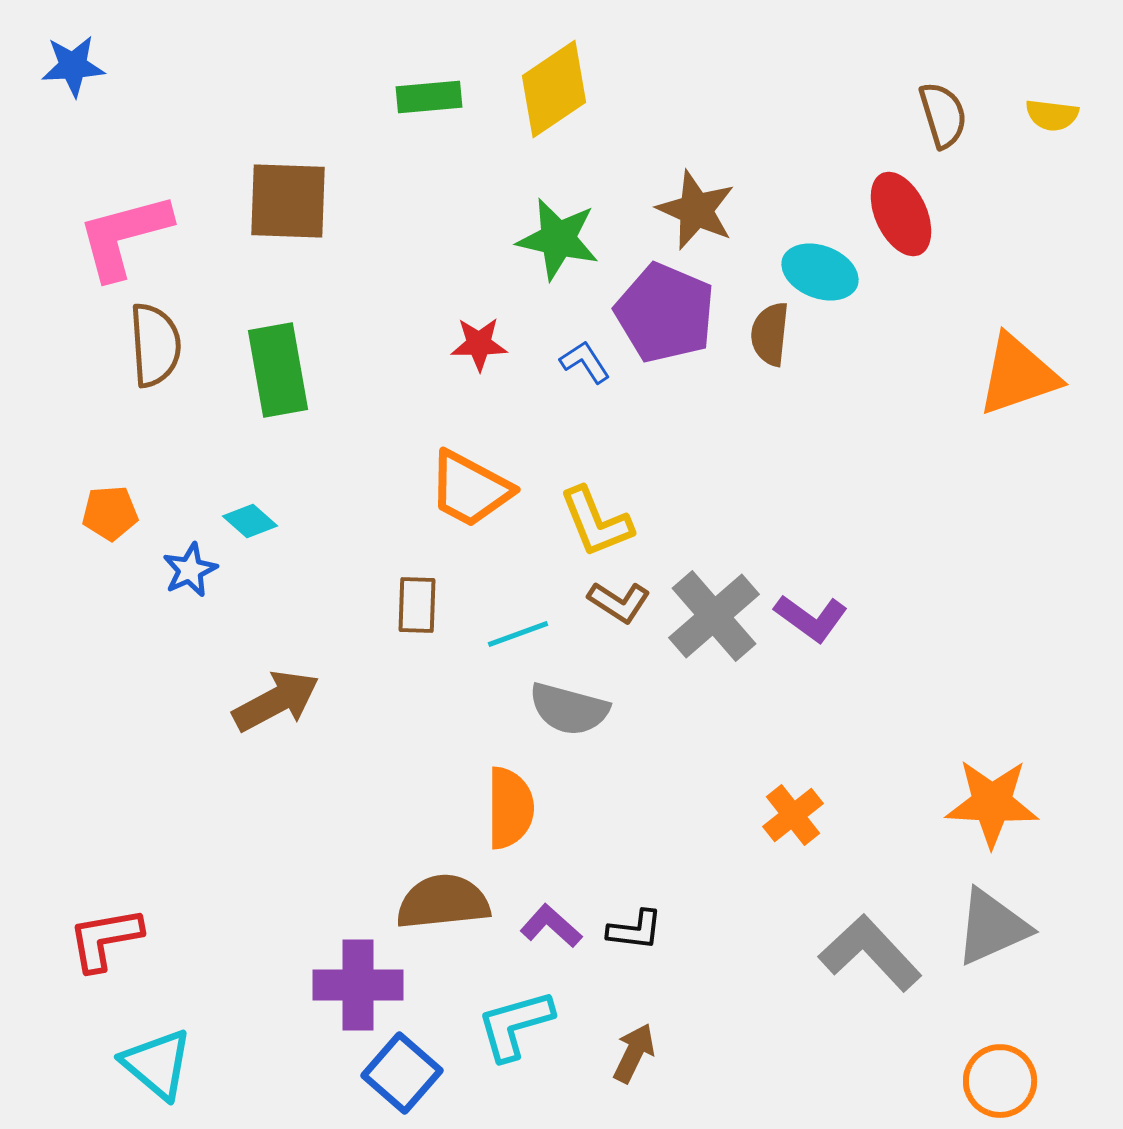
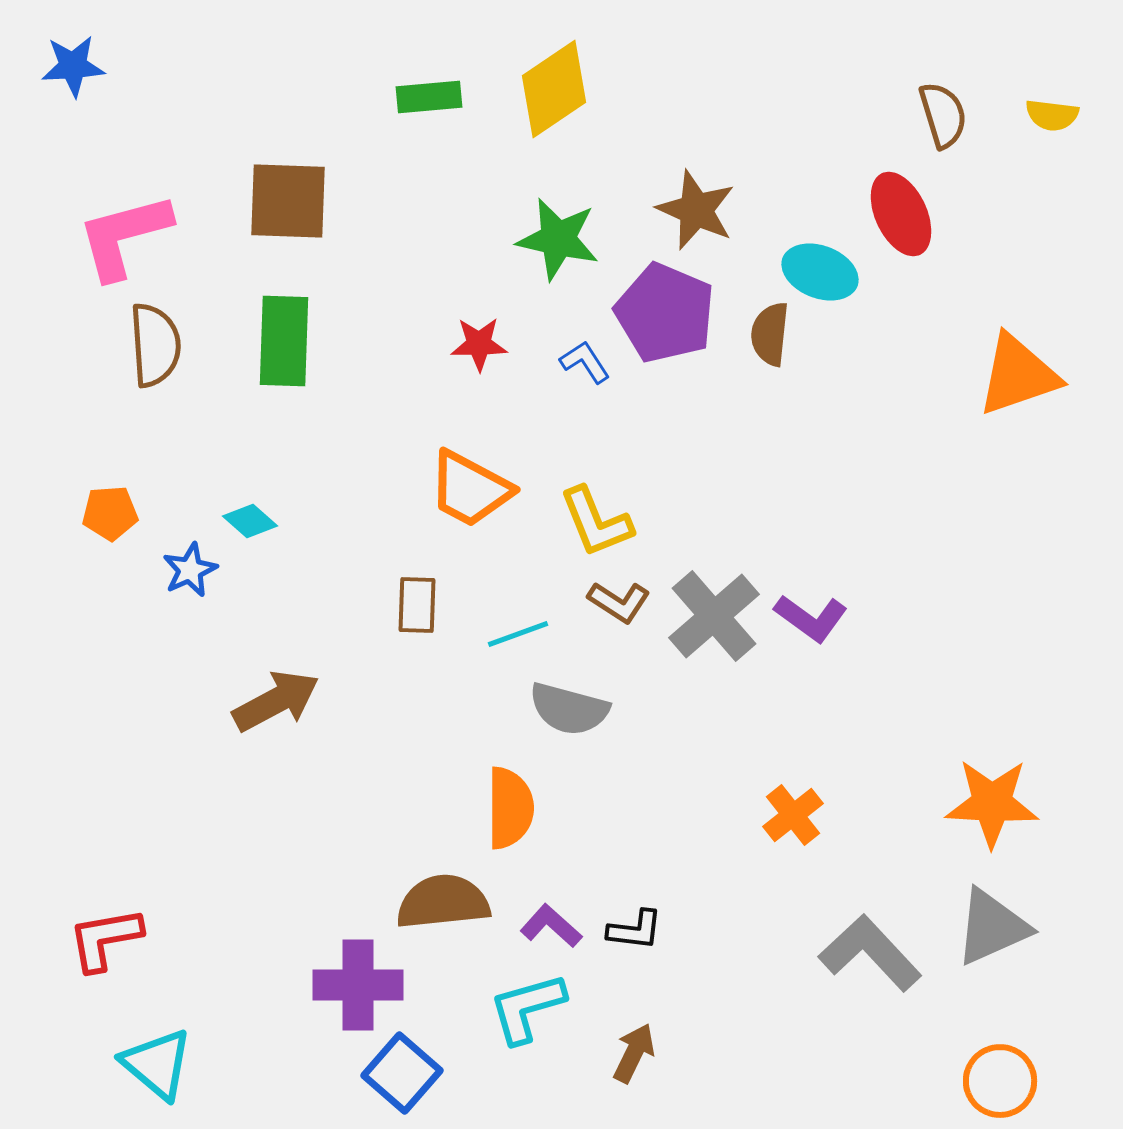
green rectangle at (278, 370): moved 6 px right, 29 px up; rotated 12 degrees clockwise
cyan L-shape at (515, 1025): moved 12 px right, 17 px up
